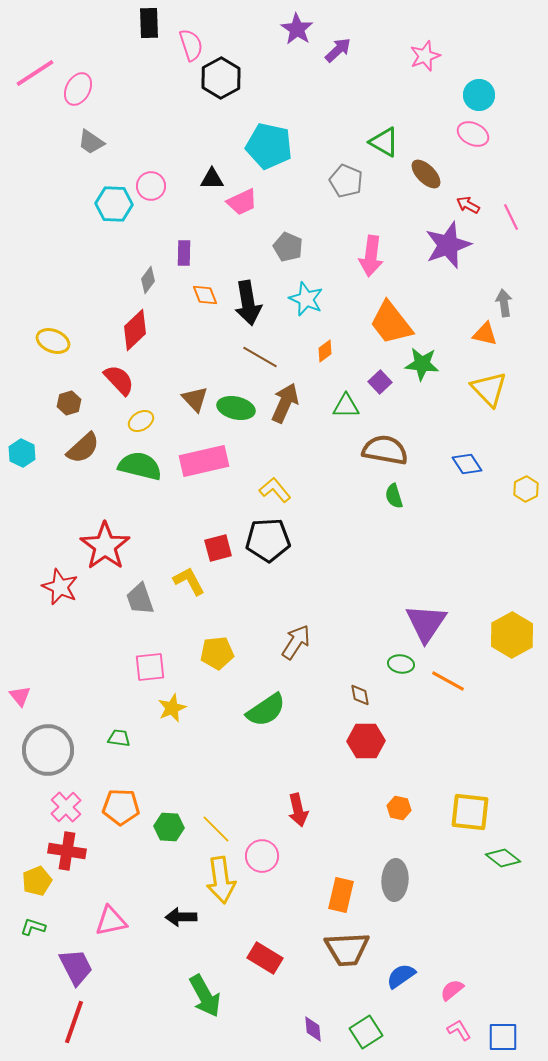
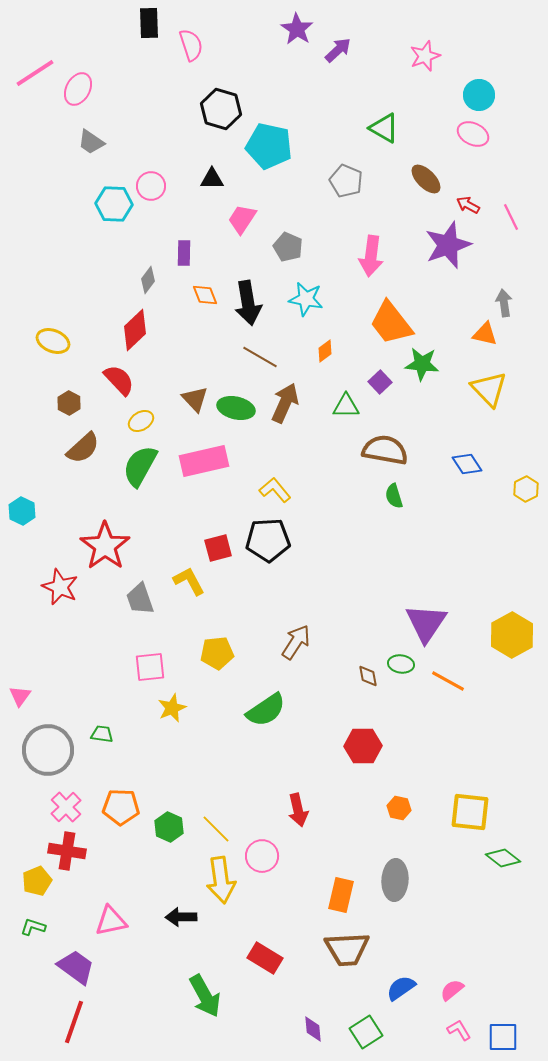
black hexagon at (221, 78): moved 31 px down; rotated 15 degrees counterclockwise
green triangle at (384, 142): moved 14 px up
brown ellipse at (426, 174): moved 5 px down
pink trapezoid at (242, 202): moved 17 px down; rotated 148 degrees clockwise
cyan star at (306, 299): rotated 12 degrees counterclockwise
brown hexagon at (69, 403): rotated 15 degrees counterclockwise
cyan hexagon at (22, 453): moved 58 px down
green semicircle at (140, 466): rotated 75 degrees counterclockwise
brown diamond at (360, 695): moved 8 px right, 19 px up
pink triangle at (20, 696): rotated 15 degrees clockwise
green trapezoid at (119, 738): moved 17 px left, 4 px up
red hexagon at (366, 741): moved 3 px left, 5 px down
green hexagon at (169, 827): rotated 20 degrees clockwise
purple trapezoid at (76, 967): rotated 27 degrees counterclockwise
blue semicircle at (401, 976): moved 12 px down
